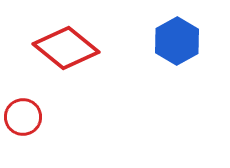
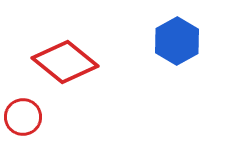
red diamond: moved 1 px left, 14 px down
